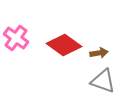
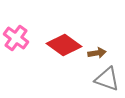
brown arrow: moved 2 px left
gray triangle: moved 4 px right, 2 px up
